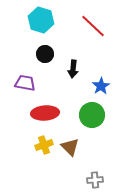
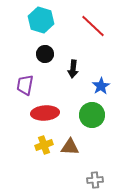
purple trapezoid: moved 2 px down; rotated 90 degrees counterclockwise
brown triangle: rotated 42 degrees counterclockwise
